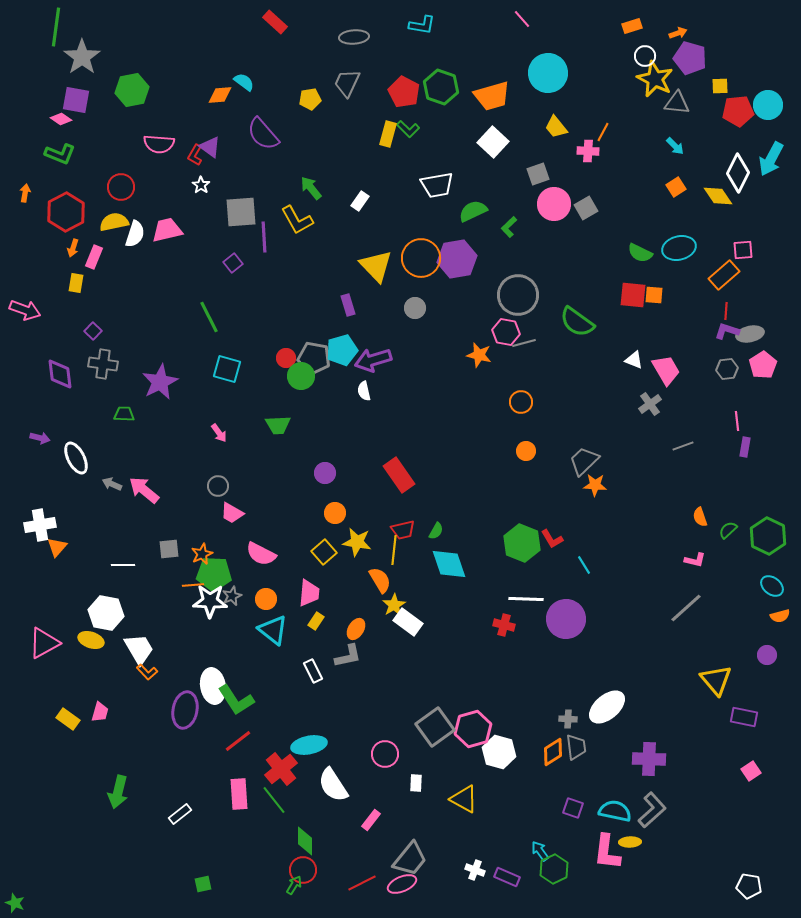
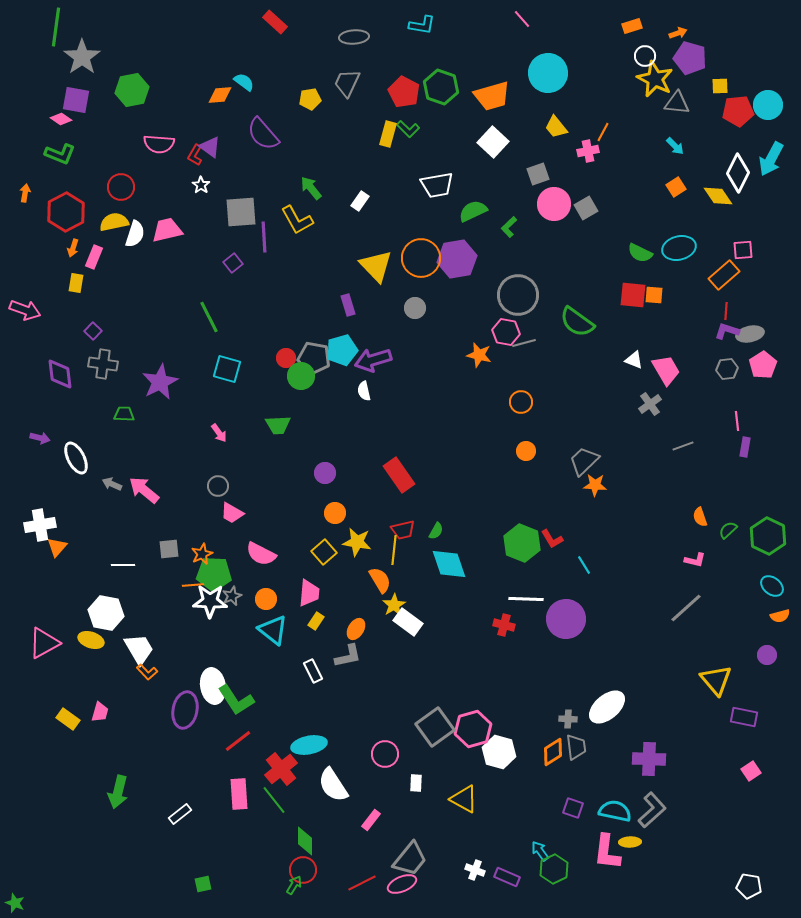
pink cross at (588, 151): rotated 15 degrees counterclockwise
